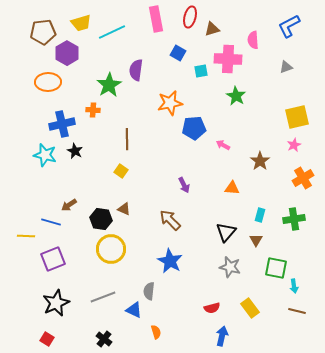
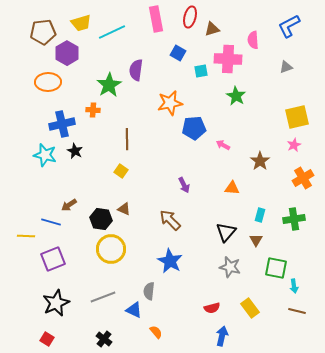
orange semicircle at (156, 332): rotated 24 degrees counterclockwise
